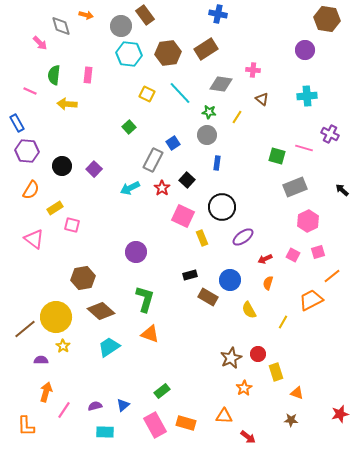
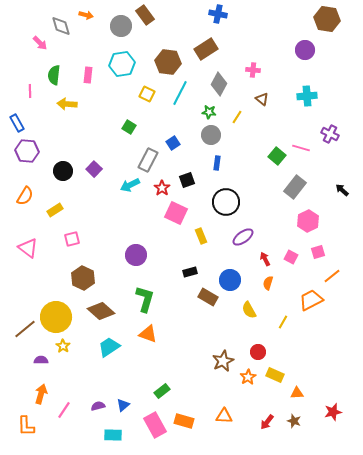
brown hexagon at (168, 53): moved 9 px down; rotated 15 degrees clockwise
cyan hexagon at (129, 54): moved 7 px left, 10 px down; rotated 15 degrees counterclockwise
gray diamond at (221, 84): moved 2 px left; rotated 70 degrees counterclockwise
pink line at (30, 91): rotated 64 degrees clockwise
cyan line at (180, 93): rotated 70 degrees clockwise
green square at (129, 127): rotated 16 degrees counterclockwise
gray circle at (207, 135): moved 4 px right
pink line at (304, 148): moved 3 px left
green square at (277, 156): rotated 24 degrees clockwise
gray rectangle at (153, 160): moved 5 px left
black circle at (62, 166): moved 1 px right, 5 px down
black square at (187, 180): rotated 28 degrees clockwise
gray rectangle at (295, 187): rotated 30 degrees counterclockwise
cyan arrow at (130, 188): moved 3 px up
orange semicircle at (31, 190): moved 6 px left, 6 px down
black circle at (222, 207): moved 4 px right, 5 px up
yellow rectangle at (55, 208): moved 2 px down
pink square at (183, 216): moved 7 px left, 3 px up
pink square at (72, 225): moved 14 px down; rotated 28 degrees counterclockwise
yellow rectangle at (202, 238): moved 1 px left, 2 px up
pink triangle at (34, 239): moved 6 px left, 9 px down
purple circle at (136, 252): moved 3 px down
pink square at (293, 255): moved 2 px left, 2 px down
red arrow at (265, 259): rotated 88 degrees clockwise
black rectangle at (190, 275): moved 3 px up
brown hexagon at (83, 278): rotated 25 degrees counterclockwise
orange triangle at (150, 334): moved 2 px left
red circle at (258, 354): moved 2 px up
brown star at (231, 358): moved 8 px left, 3 px down
yellow rectangle at (276, 372): moved 1 px left, 3 px down; rotated 48 degrees counterclockwise
orange star at (244, 388): moved 4 px right, 11 px up
orange arrow at (46, 392): moved 5 px left, 2 px down
orange triangle at (297, 393): rotated 24 degrees counterclockwise
purple semicircle at (95, 406): moved 3 px right
red star at (340, 414): moved 7 px left, 2 px up
brown star at (291, 420): moved 3 px right, 1 px down; rotated 16 degrees clockwise
orange rectangle at (186, 423): moved 2 px left, 2 px up
cyan rectangle at (105, 432): moved 8 px right, 3 px down
red arrow at (248, 437): moved 19 px right, 15 px up; rotated 91 degrees clockwise
